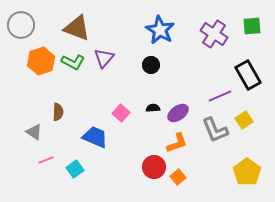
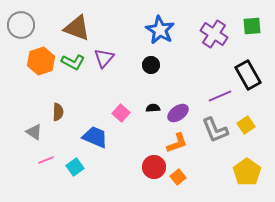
yellow square: moved 2 px right, 5 px down
cyan square: moved 2 px up
